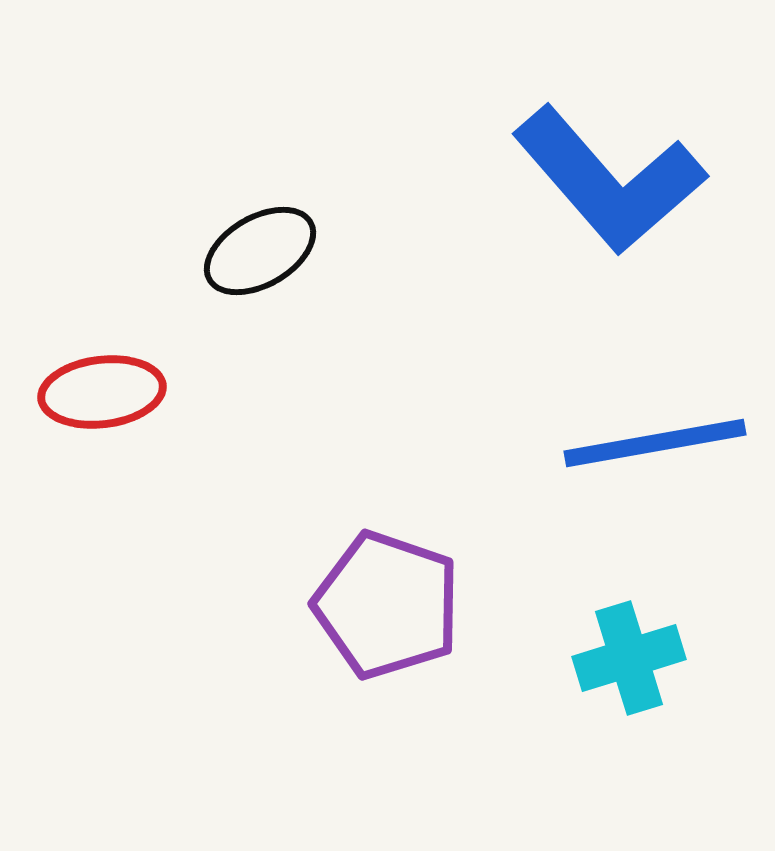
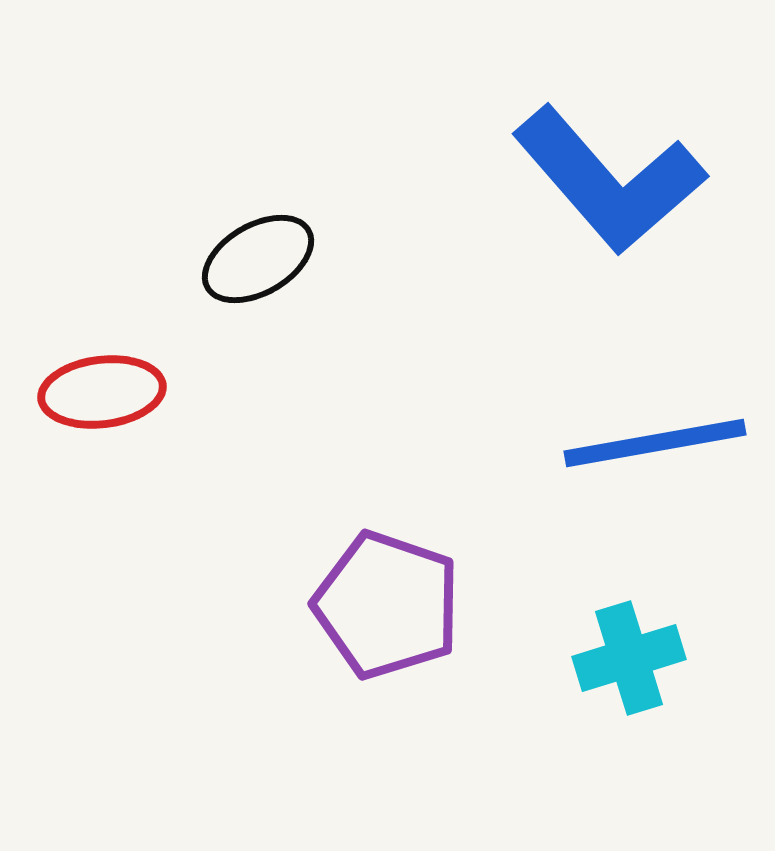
black ellipse: moved 2 px left, 8 px down
